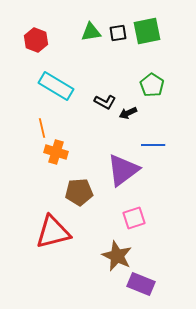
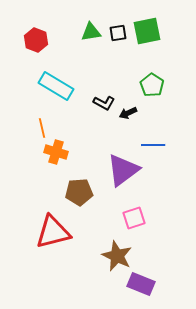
black L-shape: moved 1 px left, 1 px down
